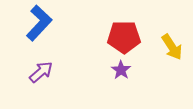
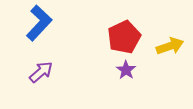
red pentagon: rotated 24 degrees counterclockwise
yellow arrow: moved 2 px left, 1 px up; rotated 76 degrees counterclockwise
purple star: moved 5 px right
